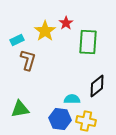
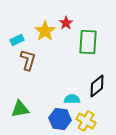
yellow cross: rotated 18 degrees clockwise
